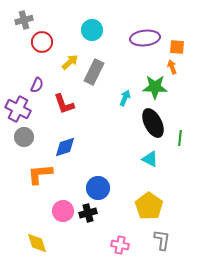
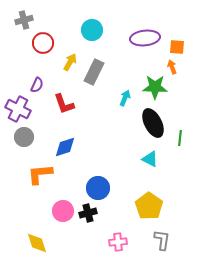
red circle: moved 1 px right, 1 px down
yellow arrow: rotated 18 degrees counterclockwise
pink cross: moved 2 px left, 3 px up; rotated 18 degrees counterclockwise
